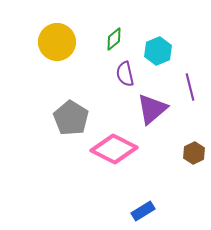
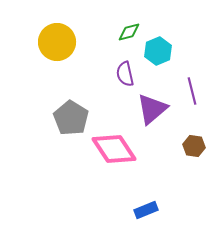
green diamond: moved 15 px right, 7 px up; rotated 25 degrees clockwise
purple line: moved 2 px right, 4 px down
pink diamond: rotated 30 degrees clockwise
brown hexagon: moved 7 px up; rotated 25 degrees counterclockwise
blue rectangle: moved 3 px right, 1 px up; rotated 10 degrees clockwise
